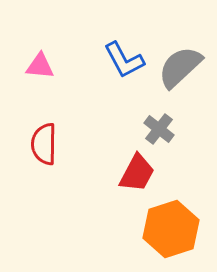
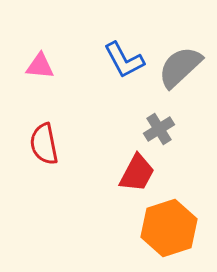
gray cross: rotated 20 degrees clockwise
red semicircle: rotated 12 degrees counterclockwise
orange hexagon: moved 2 px left, 1 px up
